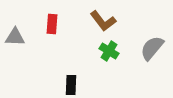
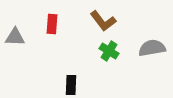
gray semicircle: rotated 40 degrees clockwise
